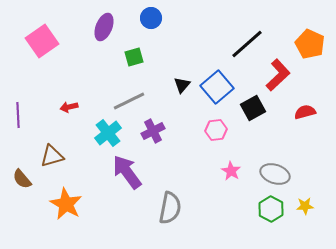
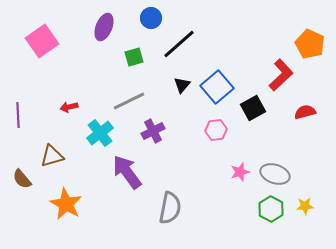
black line: moved 68 px left
red L-shape: moved 3 px right
cyan cross: moved 8 px left
pink star: moved 9 px right, 1 px down; rotated 24 degrees clockwise
